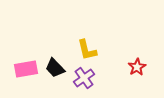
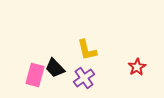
pink rectangle: moved 9 px right, 6 px down; rotated 65 degrees counterclockwise
